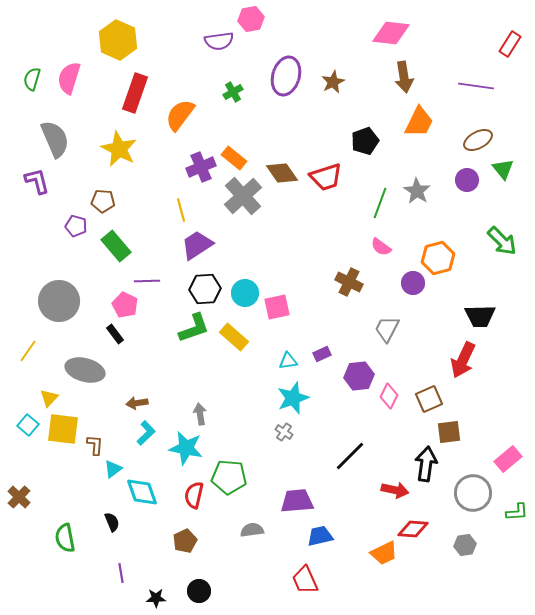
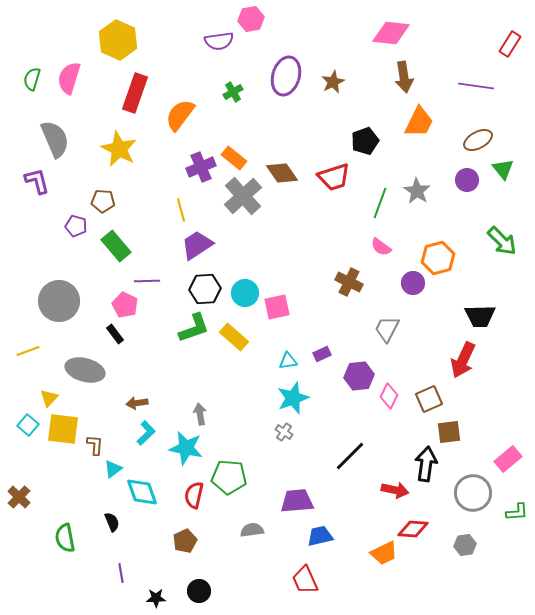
red trapezoid at (326, 177): moved 8 px right
yellow line at (28, 351): rotated 35 degrees clockwise
